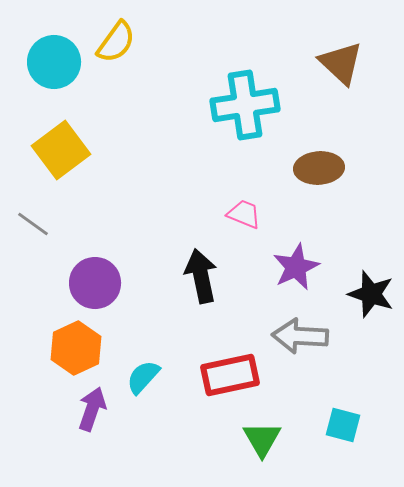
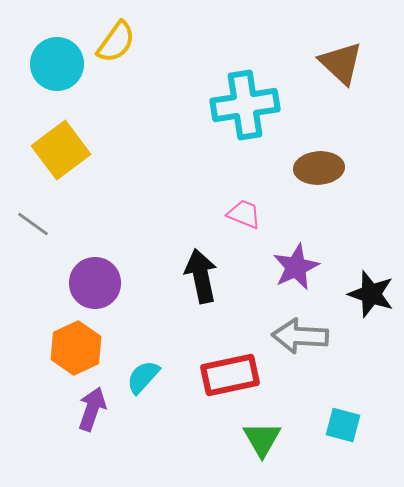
cyan circle: moved 3 px right, 2 px down
